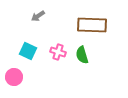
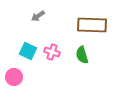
pink cross: moved 6 px left
